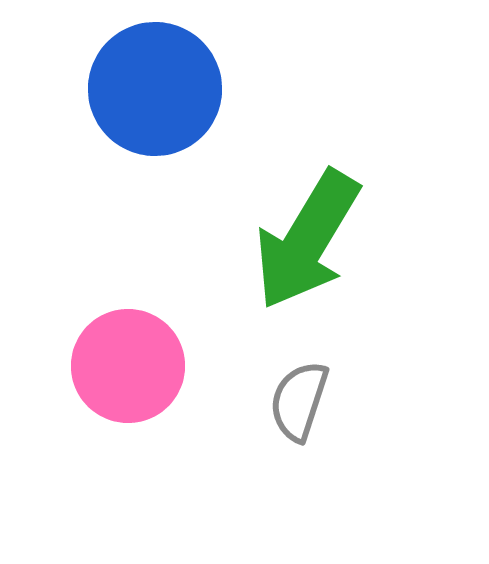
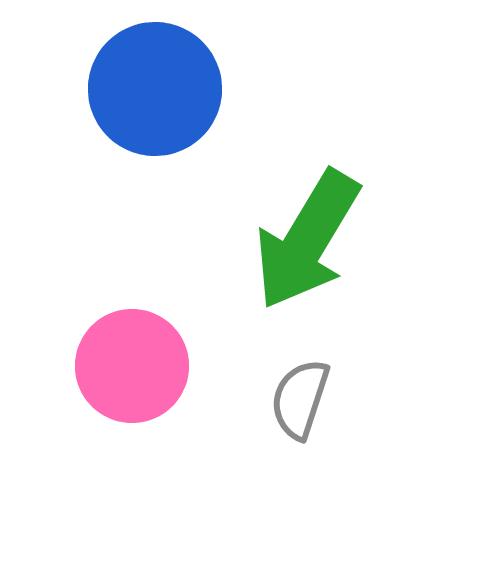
pink circle: moved 4 px right
gray semicircle: moved 1 px right, 2 px up
